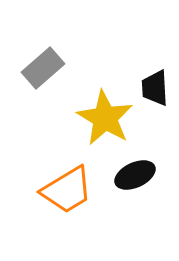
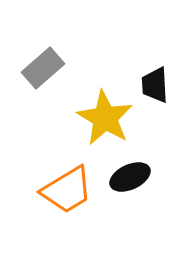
black trapezoid: moved 3 px up
black ellipse: moved 5 px left, 2 px down
